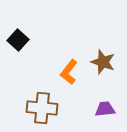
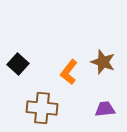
black square: moved 24 px down
